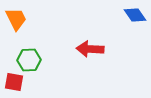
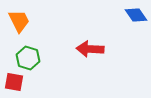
blue diamond: moved 1 px right
orange trapezoid: moved 3 px right, 2 px down
green hexagon: moved 1 px left, 2 px up; rotated 20 degrees clockwise
